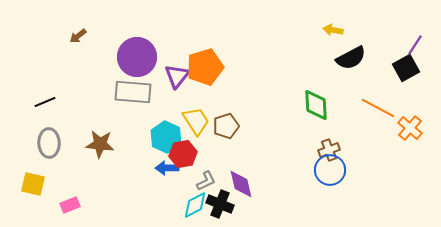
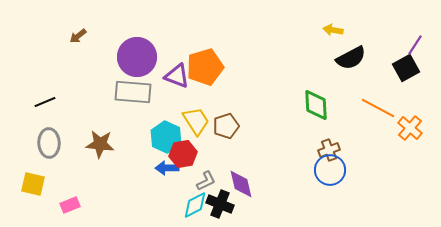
purple triangle: rotated 48 degrees counterclockwise
